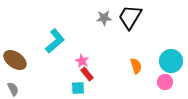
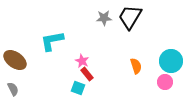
cyan L-shape: moved 3 px left; rotated 150 degrees counterclockwise
cyan square: rotated 24 degrees clockwise
